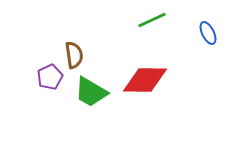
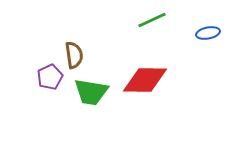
blue ellipse: rotated 75 degrees counterclockwise
green trapezoid: rotated 21 degrees counterclockwise
